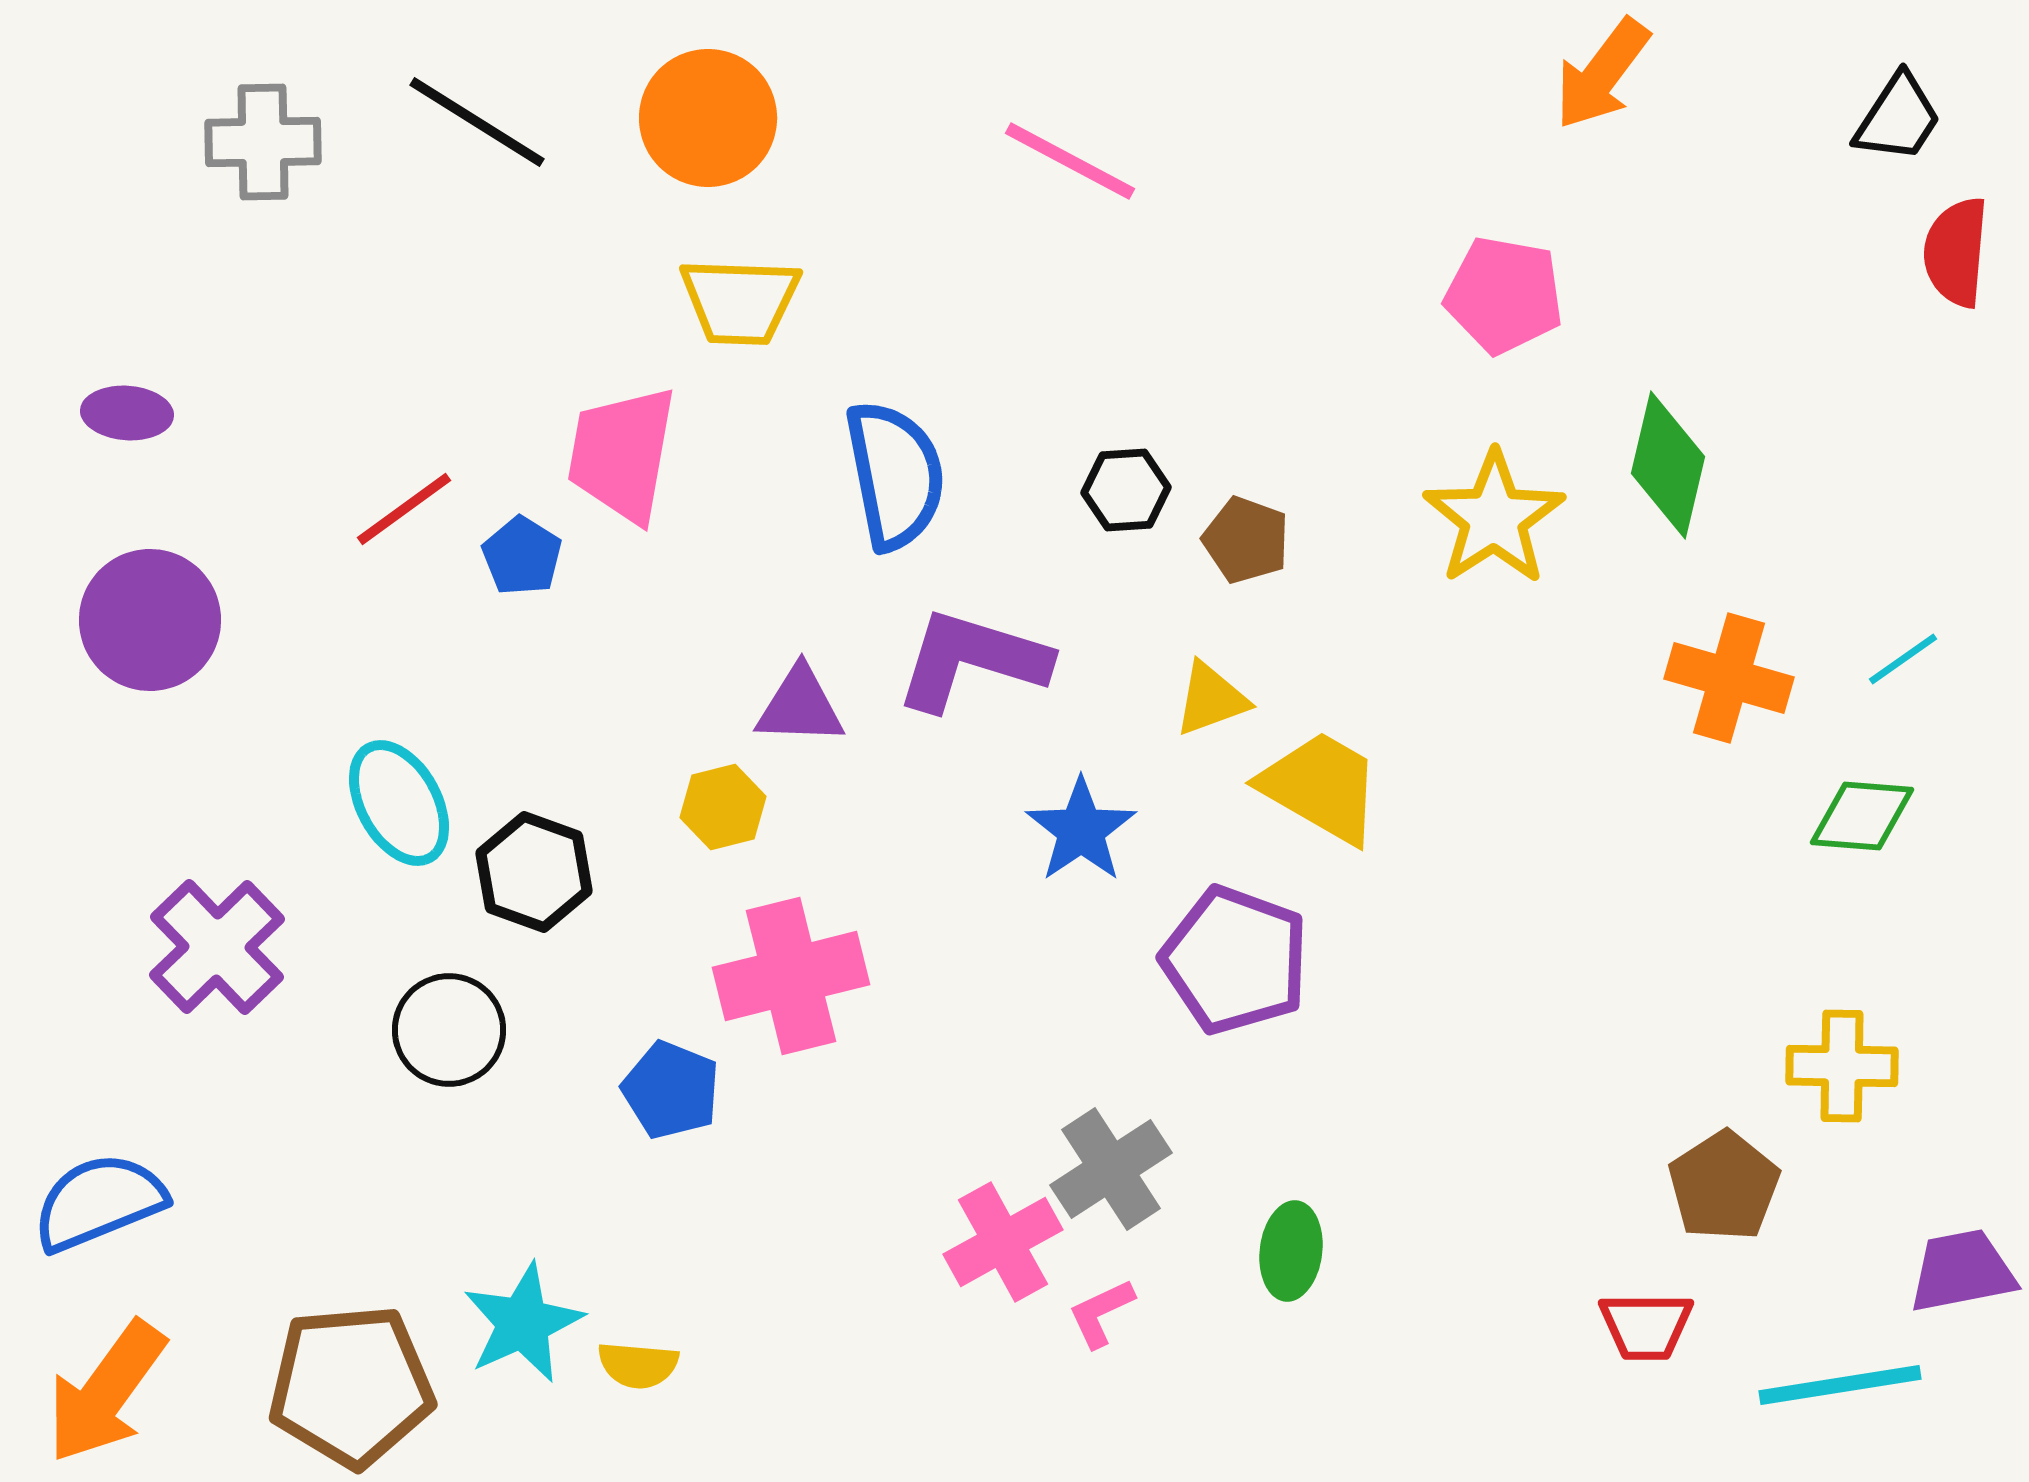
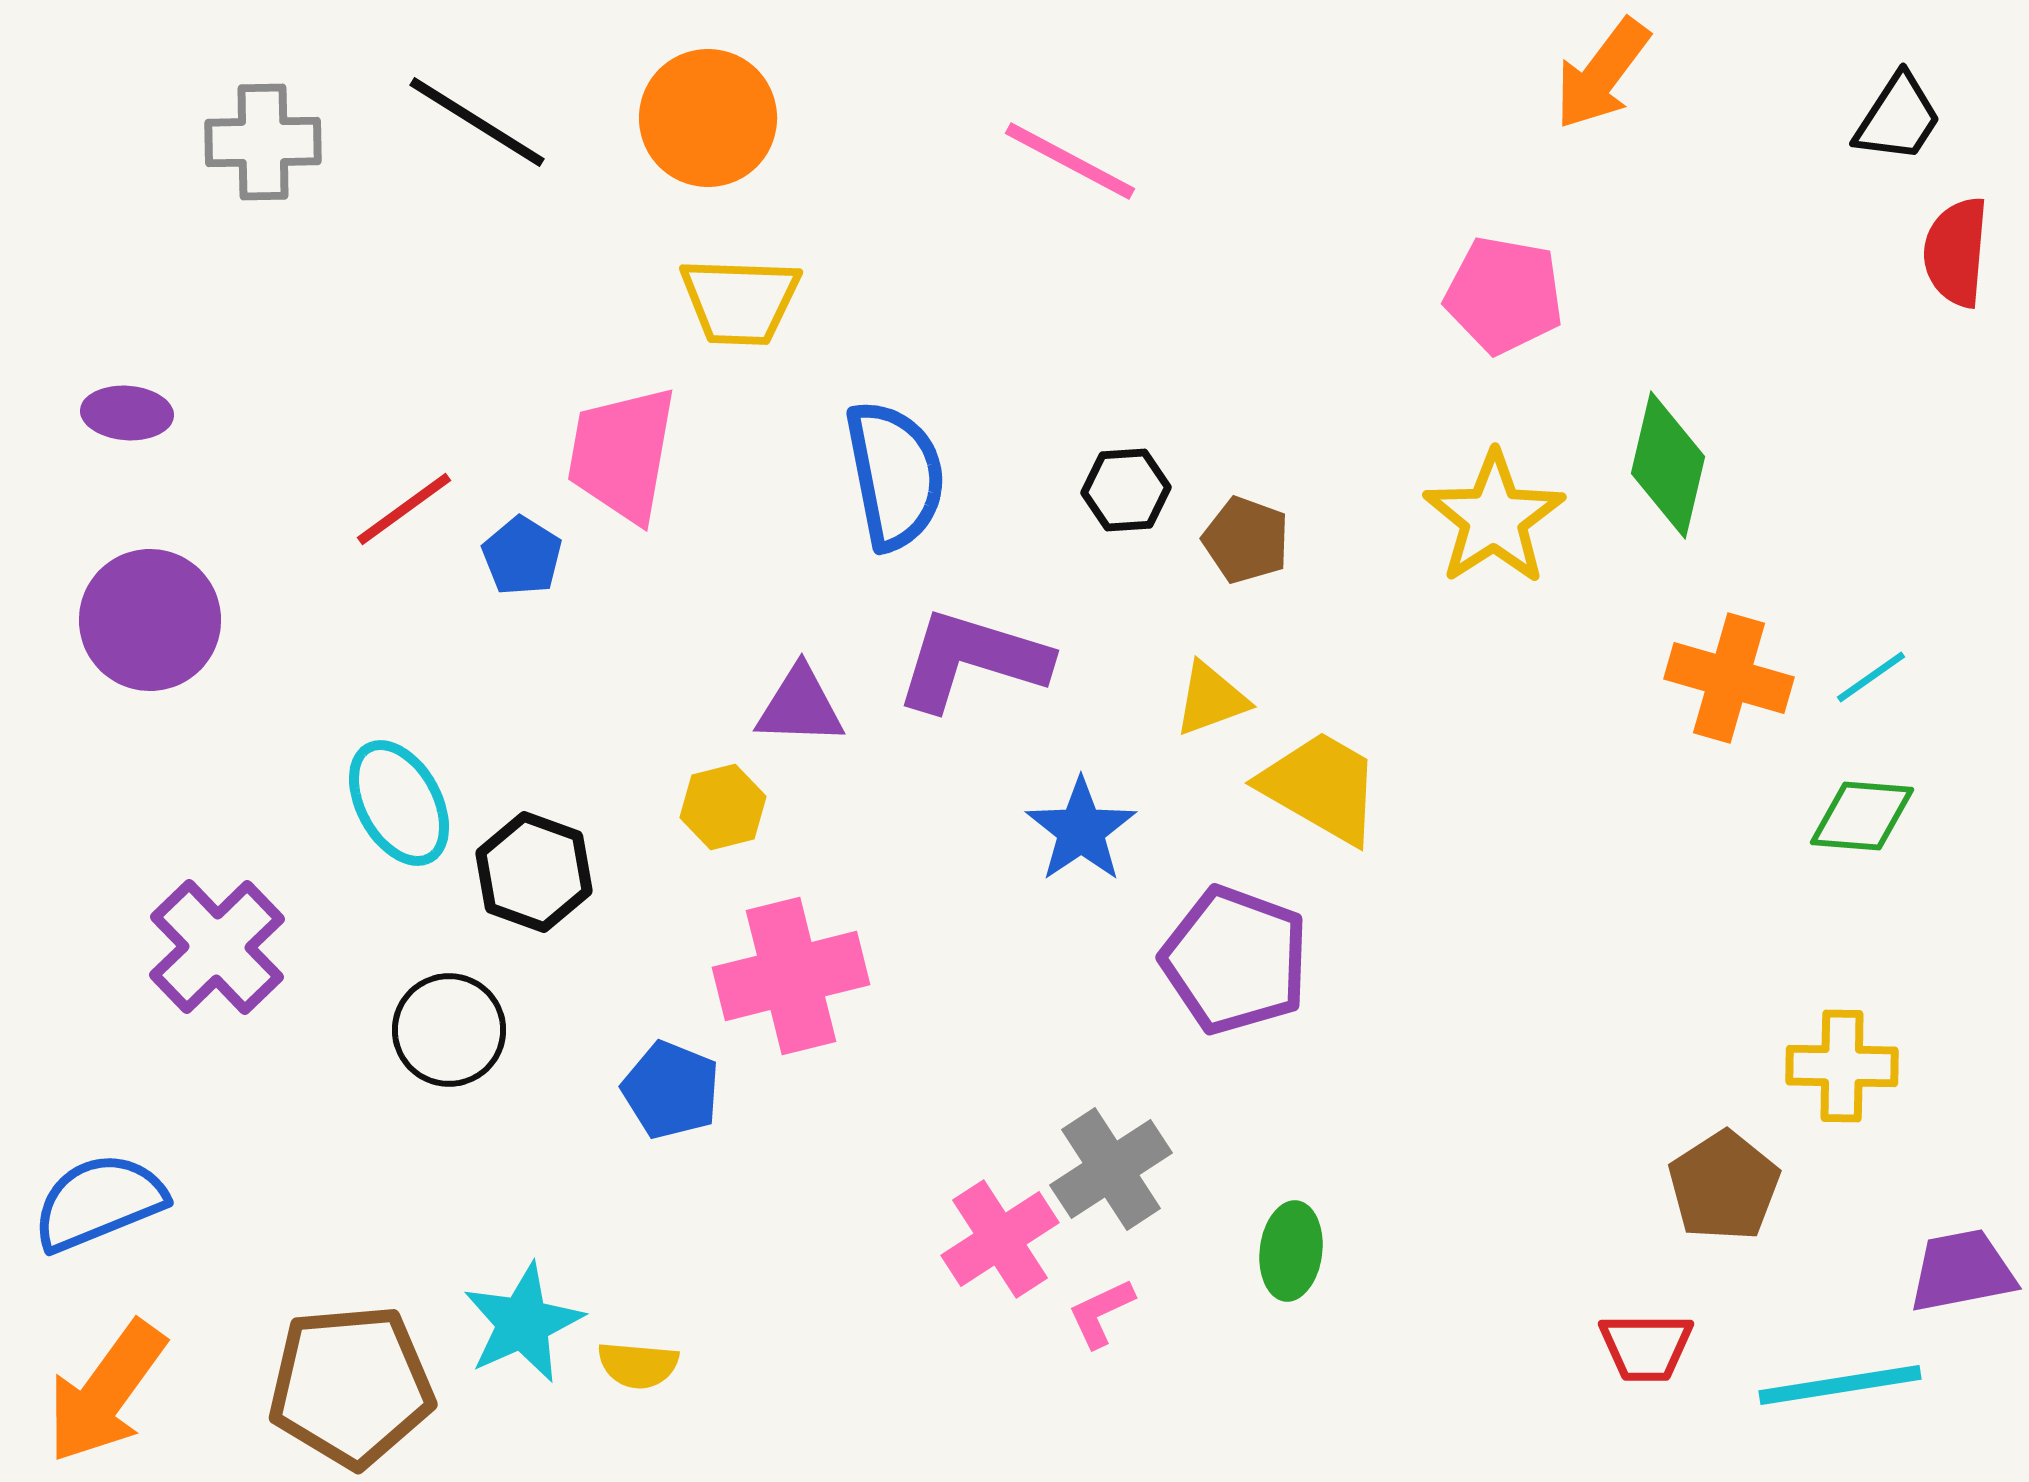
cyan line at (1903, 659): moved 32 px left, 18 px down
pink cross at (1003, 1242): moved 3 px left, 3 px up; rotated 4 degrees counterclockwise
red trapezoid at (1646, 1326): moved 21 px down
